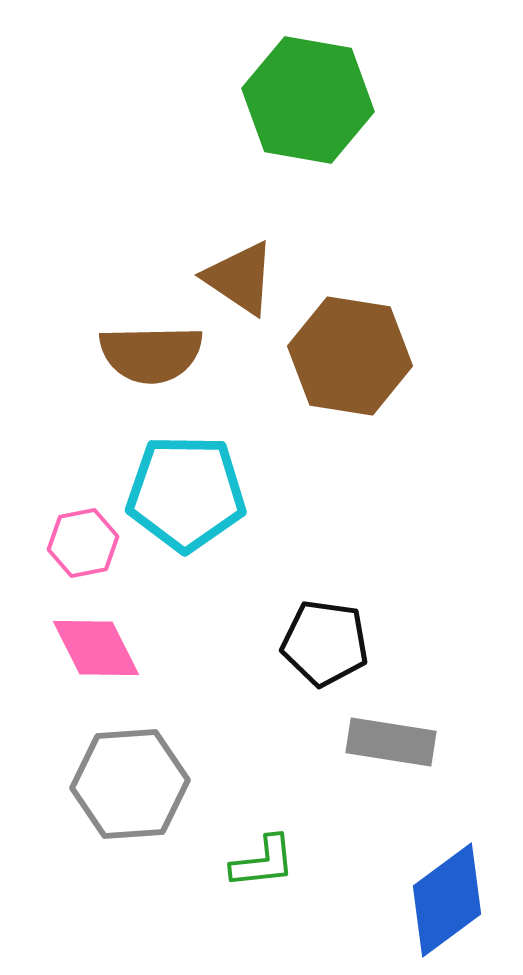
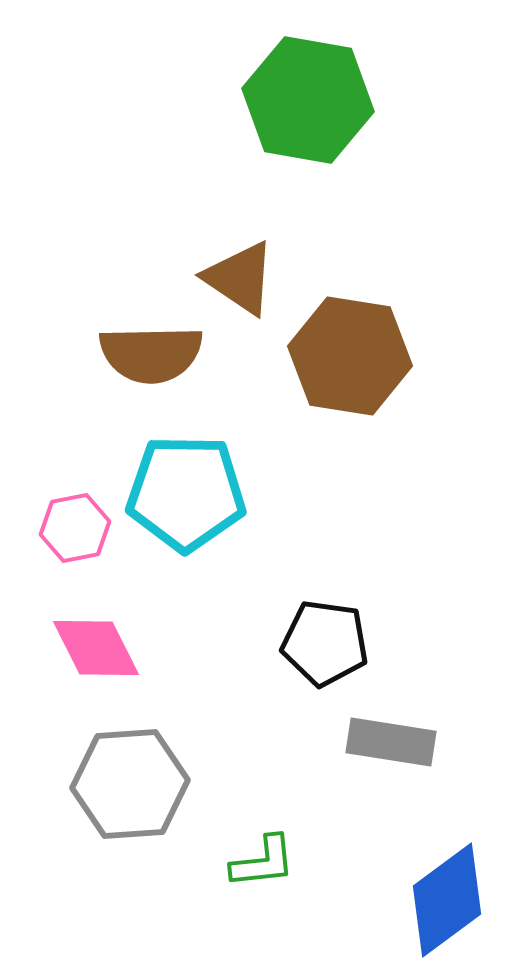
pink hexagon: moved 8 px left, 15 px up
